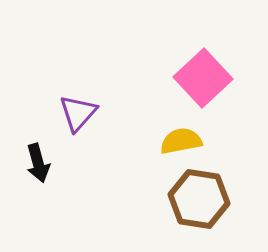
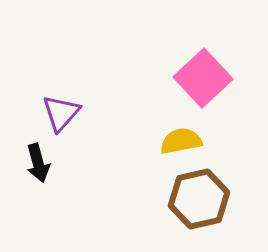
purple triangle: moved 17 px left
brown hexagon: rotated 22 degrees counterclockwise
